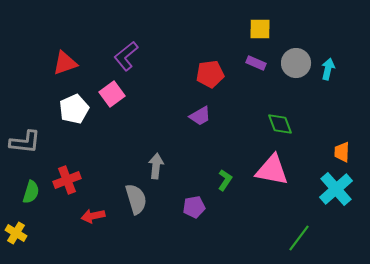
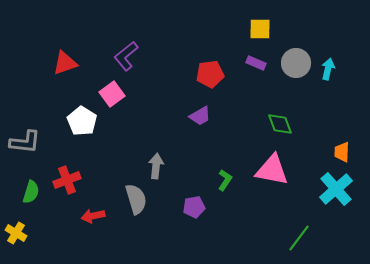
white pentagon: moved 8 px right, 12 px down; rotated 16 degrees counterclockwise
